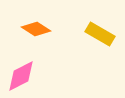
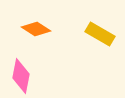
pink diamond: rotated 52 degrees counterclockwise
